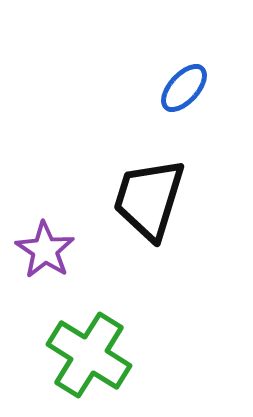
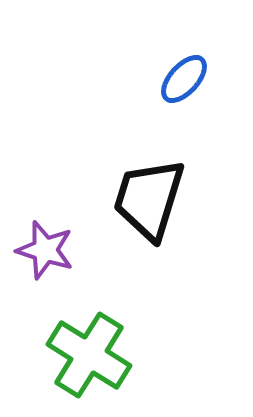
blue ellipse: moved 9 px up
purple star: rotated 16 degrees counterclockwise
